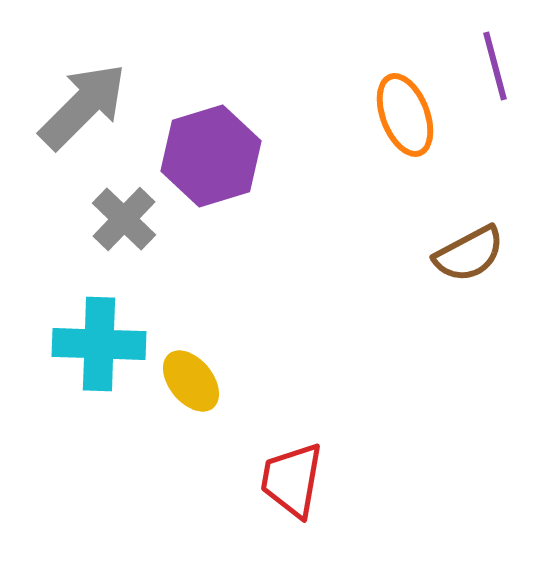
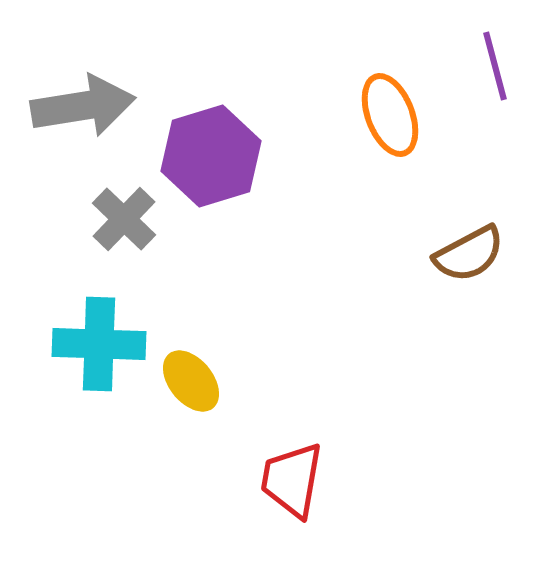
gray arrow: rotated 36 degrees clockwise
orange ellipse: moved 15 px left
